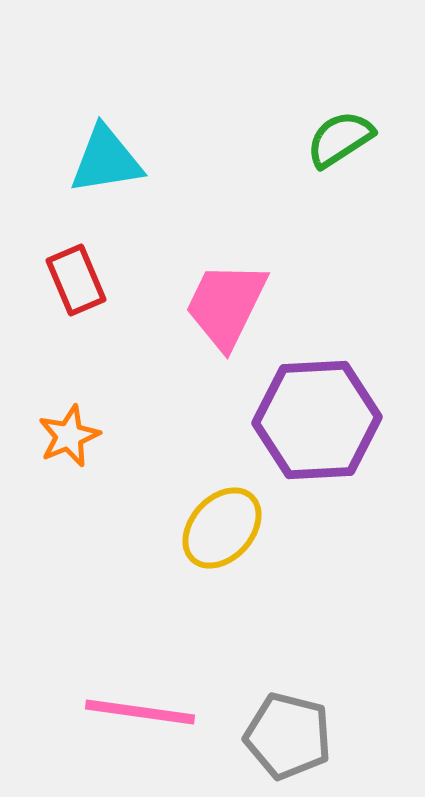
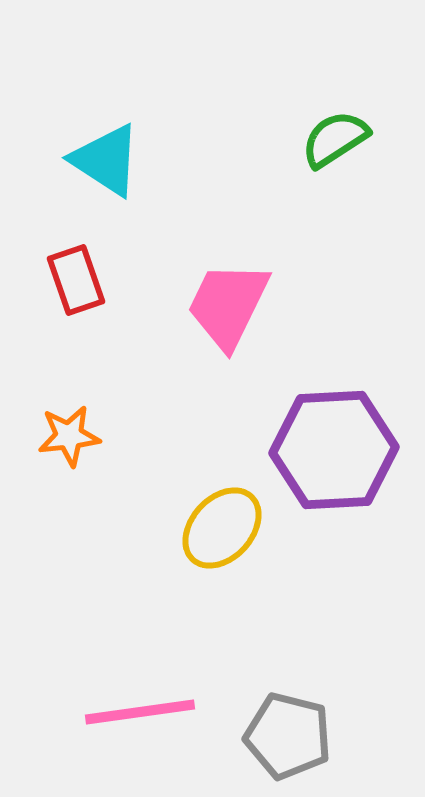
green semicircle: moved 5 px left
cyan triangle: rotated 42 degrees clockwise
red rectangle: rotated 4 degrees clockwise
pink trapezoid: moved 2 px right
purple hexagon: moved 17 px right, 30 px down
orange star: rotated 16 degrees clockwise
pink line: rotated 16 degrees counterclockwise
